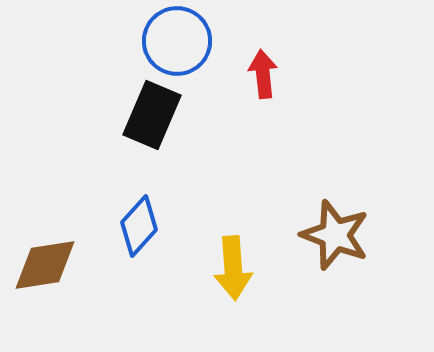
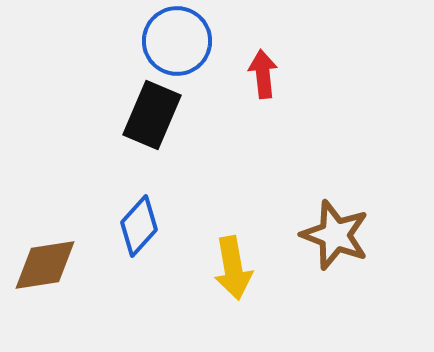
yellow arrow: rotated 6 degrees counterclockwise
